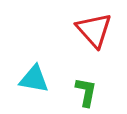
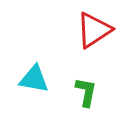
red triangle: rotated 39 degrees clockwise
